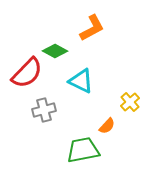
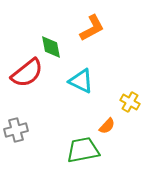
green diamond: moved 4 px left, 4 px up; rotated 50 degrees clockwise
red semicircle: rotated 8 degrees clockwise
yellow cross: rotated 18 degrees counterclockwise
gray cross: moved 28 px left, 20 px down
